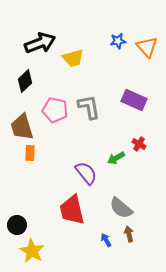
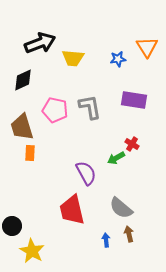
blue star: moved 18 px down
orange triangle: rotated 10 degrees clockwise
yellow trapezoid: rotated 20 degrees clockwise
black diamond: moved 2 px left, 1 px up; rotated 20 degrees clockwise
purple rectangle: rotated 15 degrees counterclockwise
gray L-shape: moved 1 px right
red cross: moved 7 px left
purple semicircle: rotated 10 degrees clockwise
black circle: moved 5 px left, 1 px down
blue arrow: rotated 24 degrees clockwise
